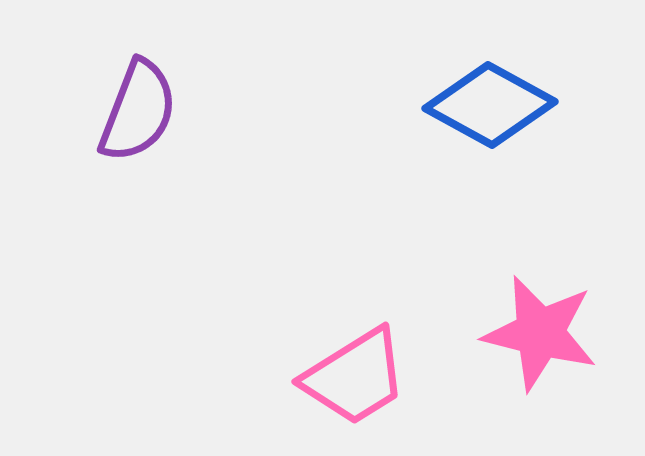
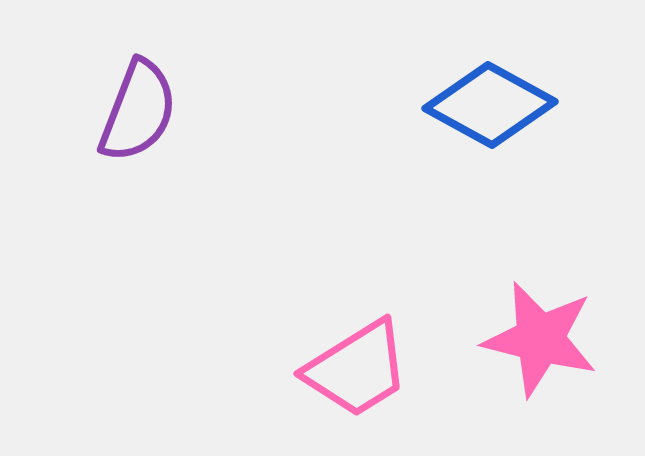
pink star: moved 6 px down
pink trapezoid: moved 2 px right, 8 px up
